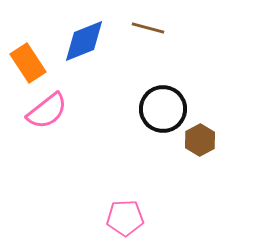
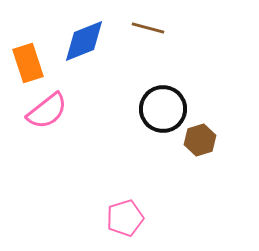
orange rectangle: rotated 15 degrees clockwise
brown hexagon: rotated 12 degrees clockwise
pink pentagon: rotated 15 degrees counterclockwise
